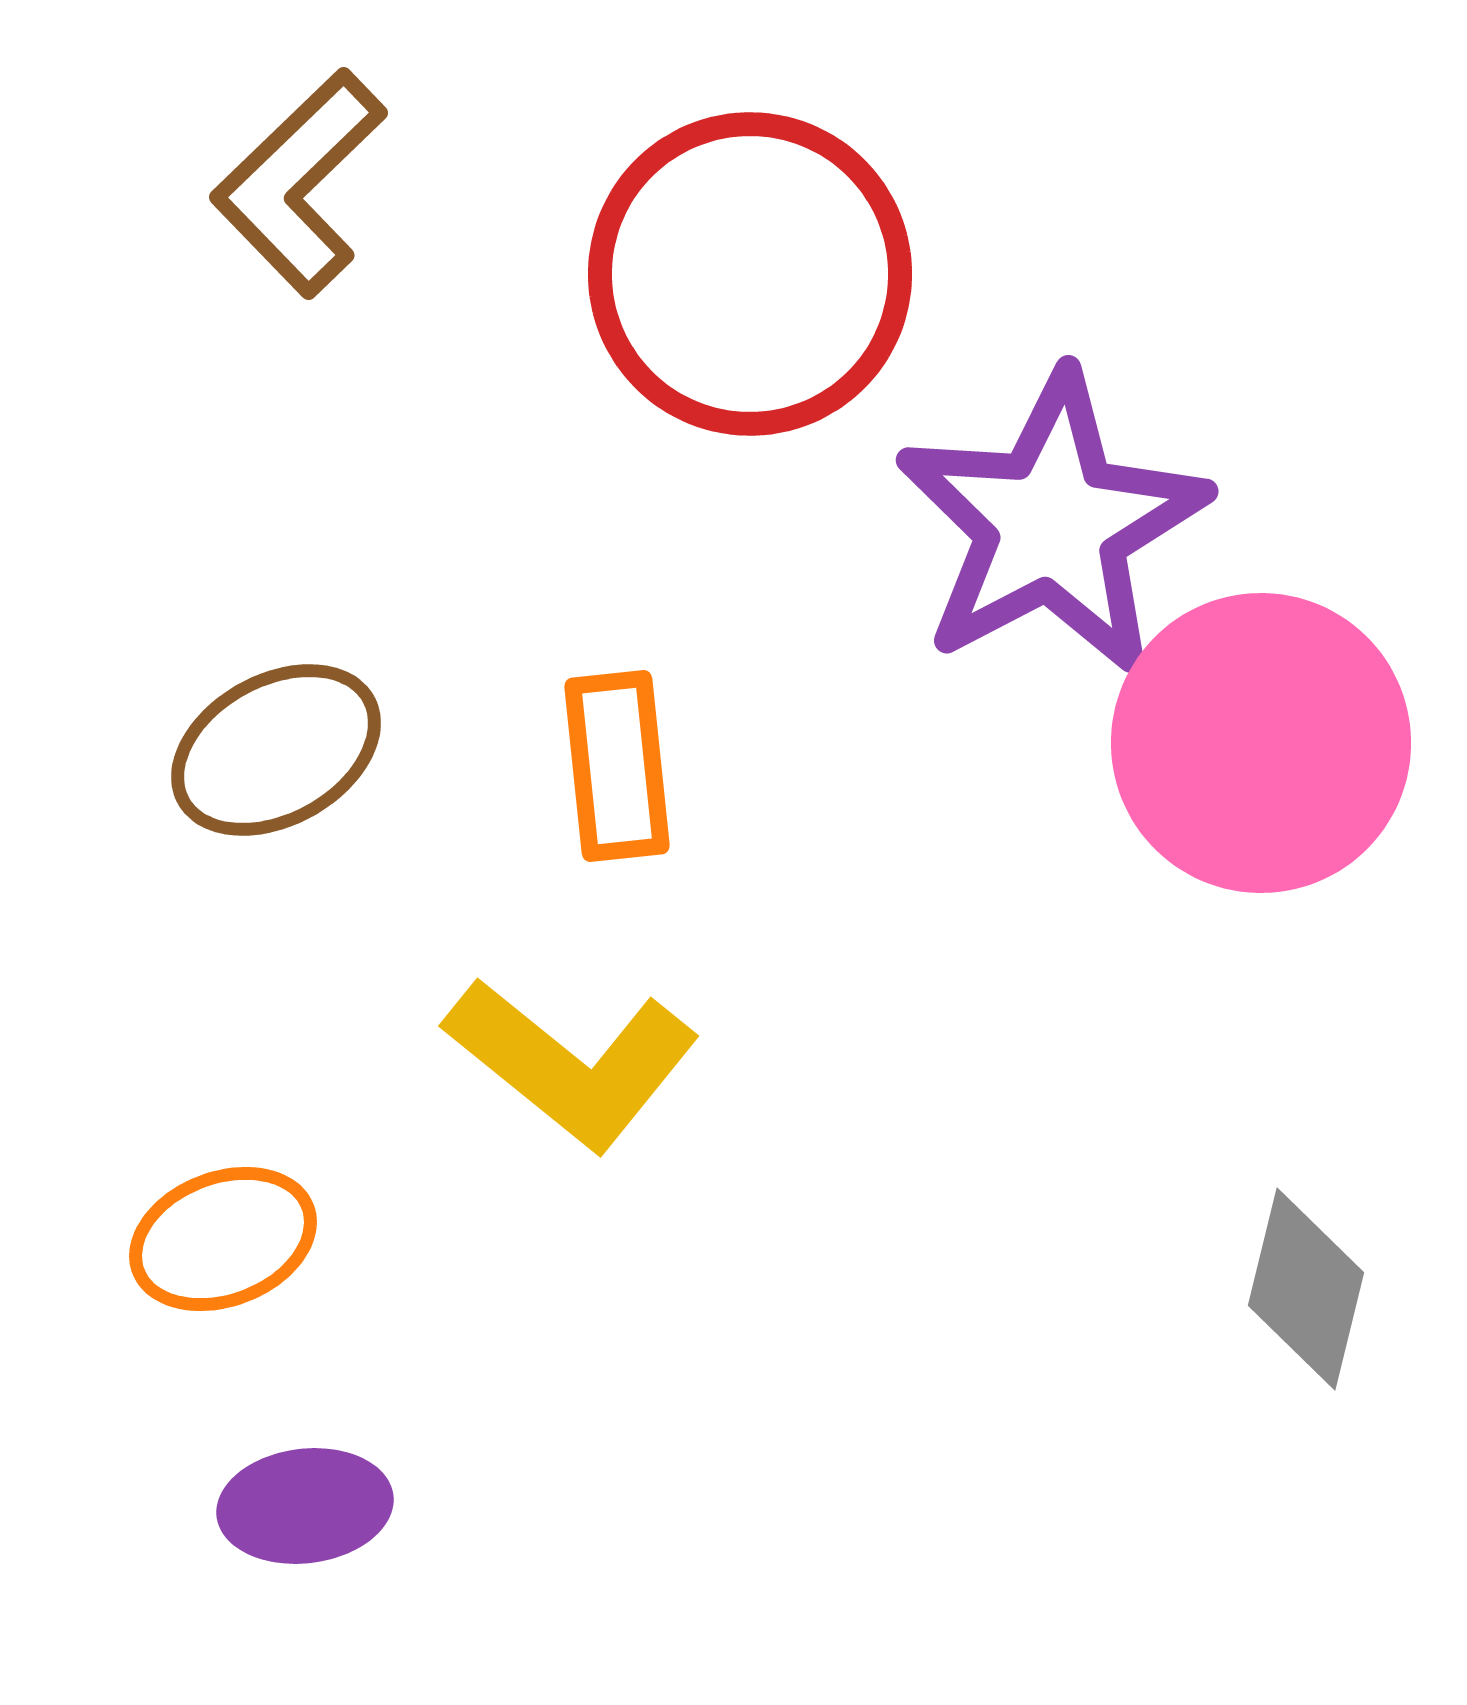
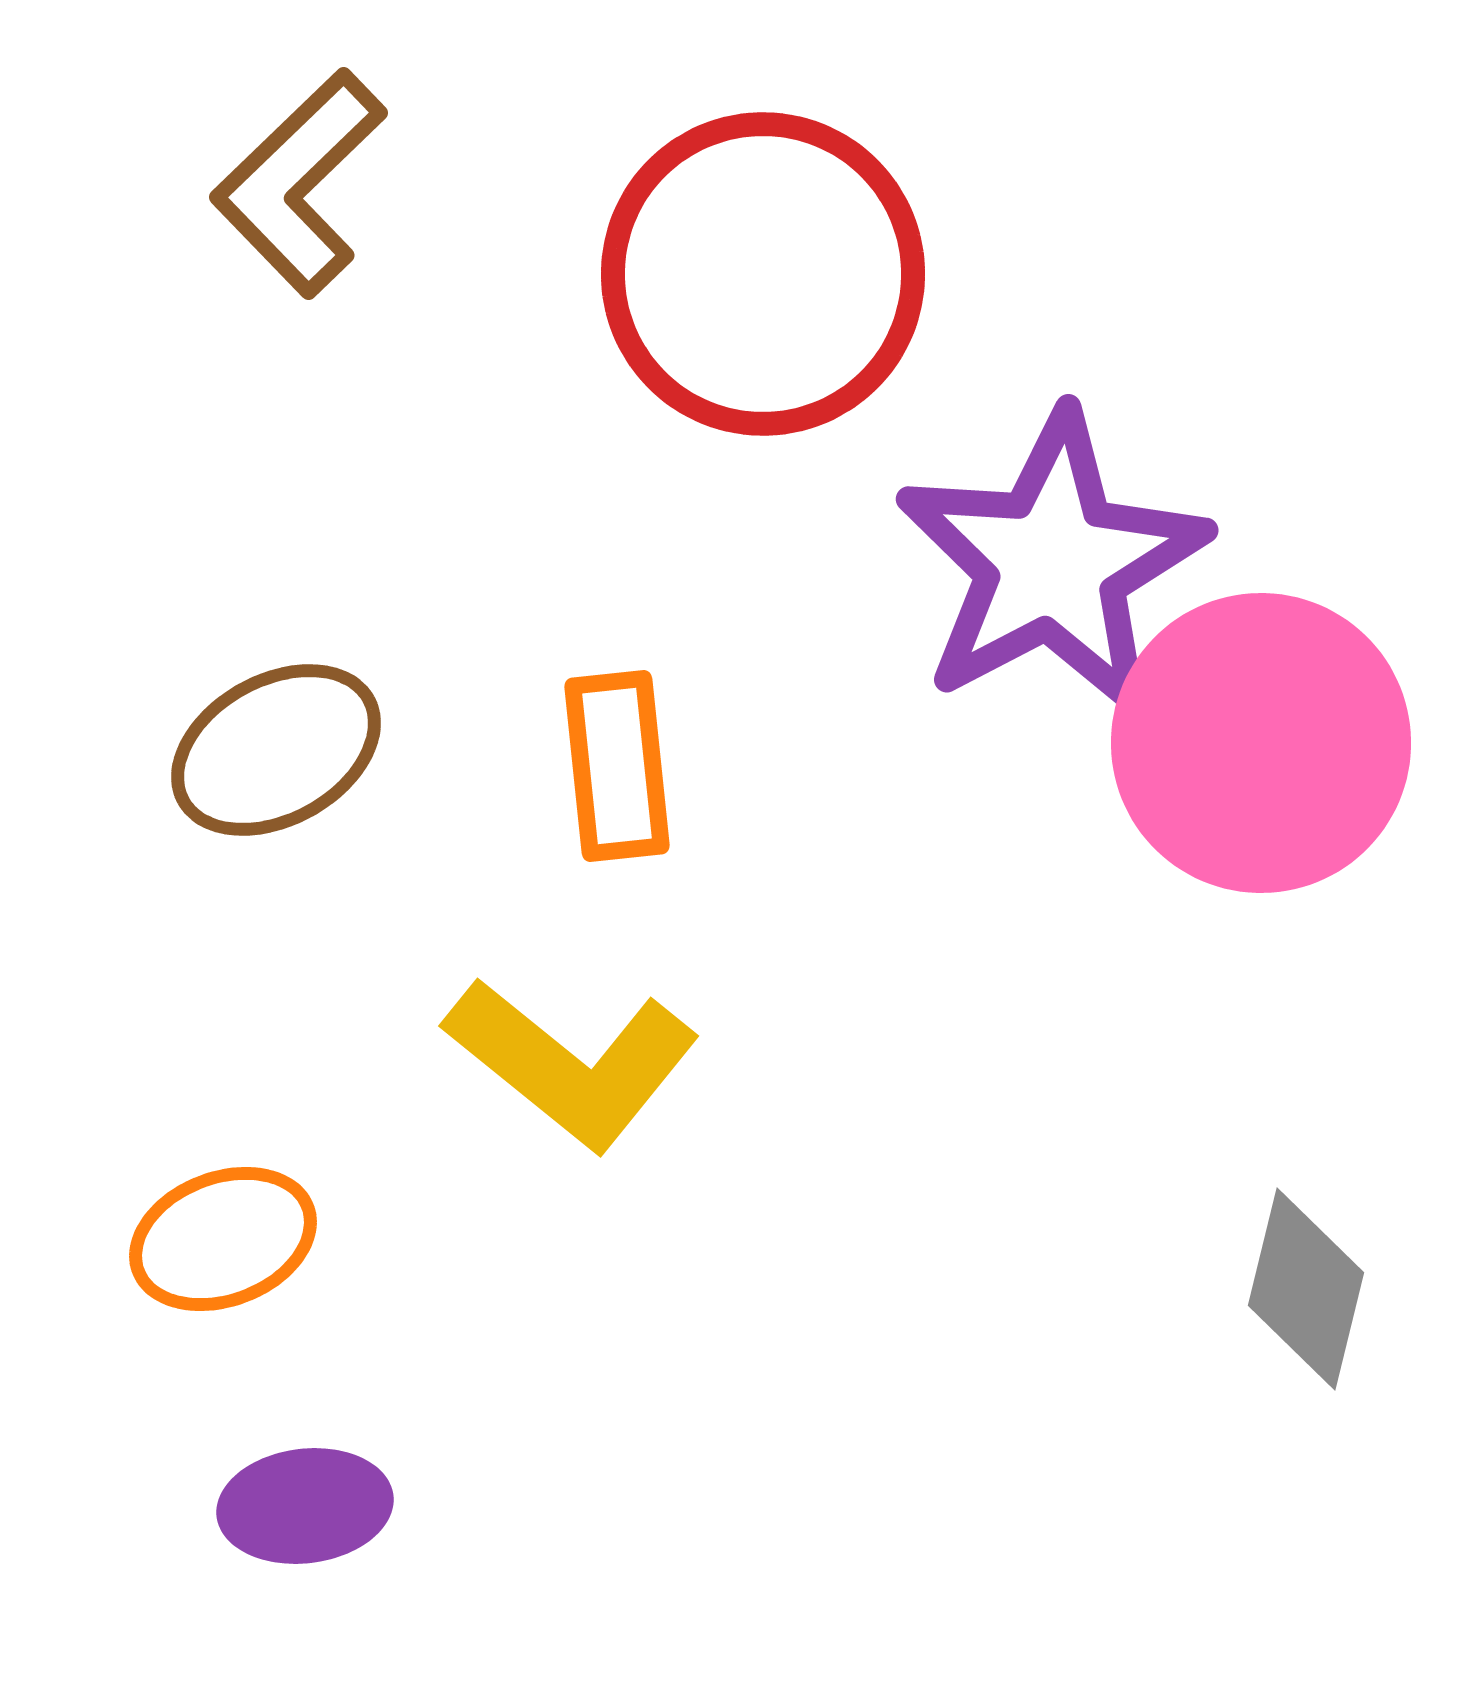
red circle: moved 13 px right
purple star: moved 39 px down
